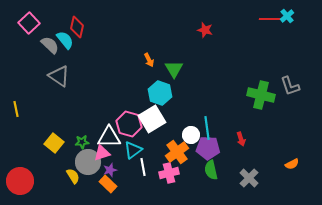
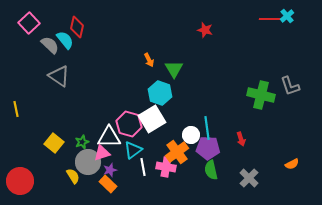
green star: rotated 16 degrees counterclockwise
pink cross: moved 3 px left, 6 px up; rotated 24 degrees clockwise
